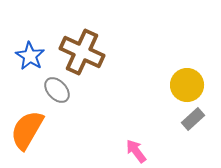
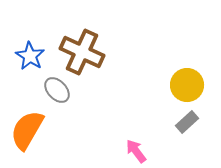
gray rectangle: moved 6 px left, 3 px down
